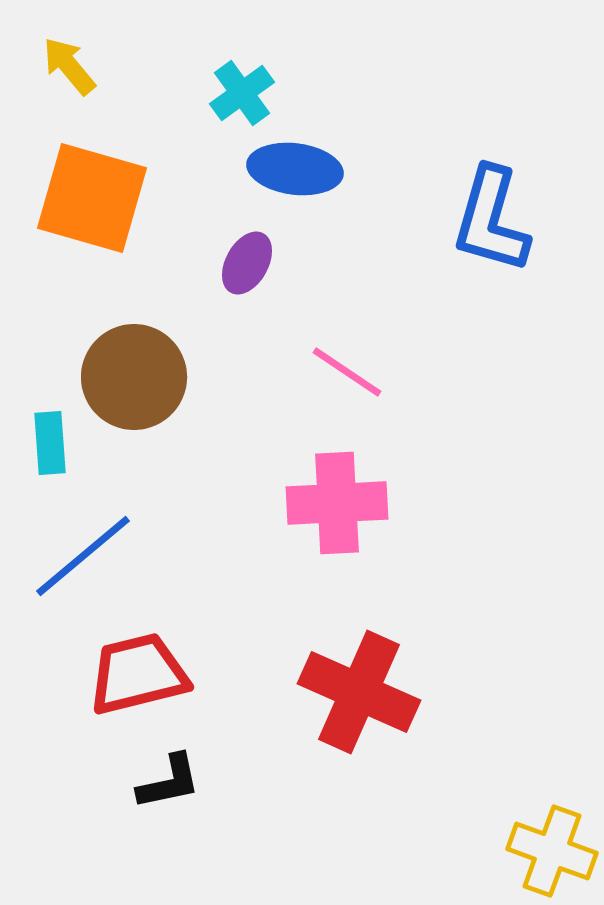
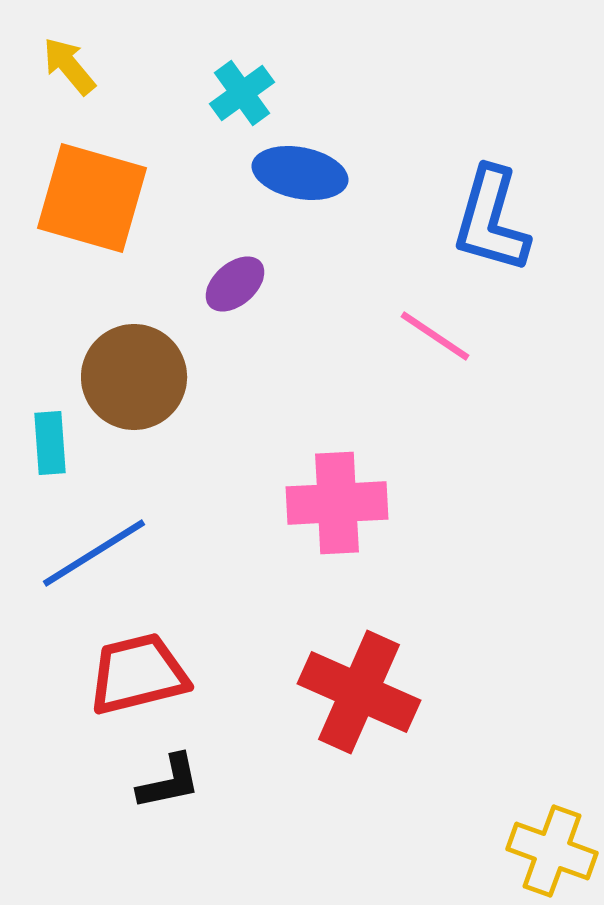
blue ellipse: moved 5 px right, 4 px down; rotated 4 degrees clockwise
purple ellipse: moved 12 px left, 21 px down; rotated 20 degrees clockwise
pink line: moved 88 px right, 36 px up
blue line: moved 11 px right, 3 px up; rotated 8 degrees clockwise
